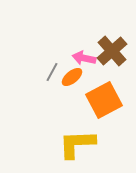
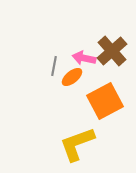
gray line: moved 2 px right, 6 px up; rotated 18 degrees counterclockwise
orange square: moved 1 px right, 1 px down
yellow L-shape: rotated 18 degrees counterclockwise
